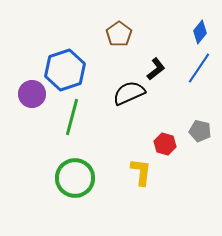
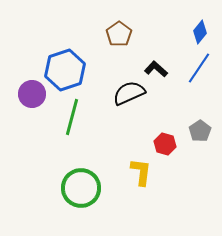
black L-shape: rotated 100 degrees counterclockwise
gray pentagon: rotated 25 degrees clockwise
green circle: moved 6 px right, 10 px down
